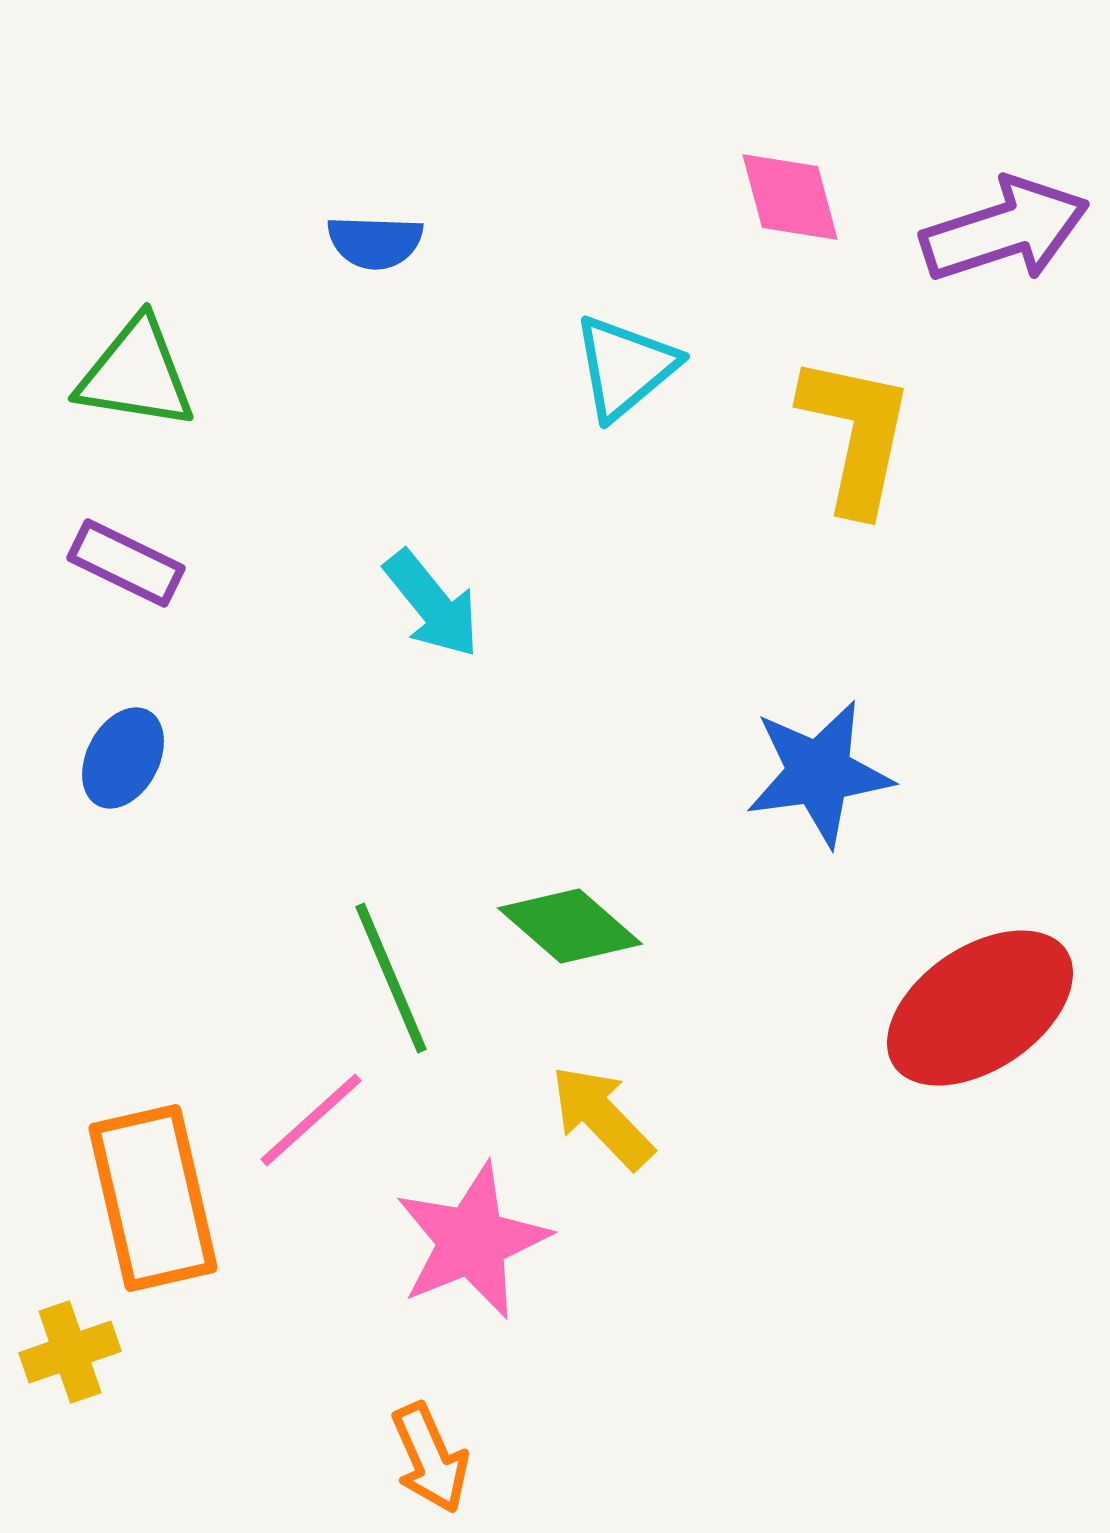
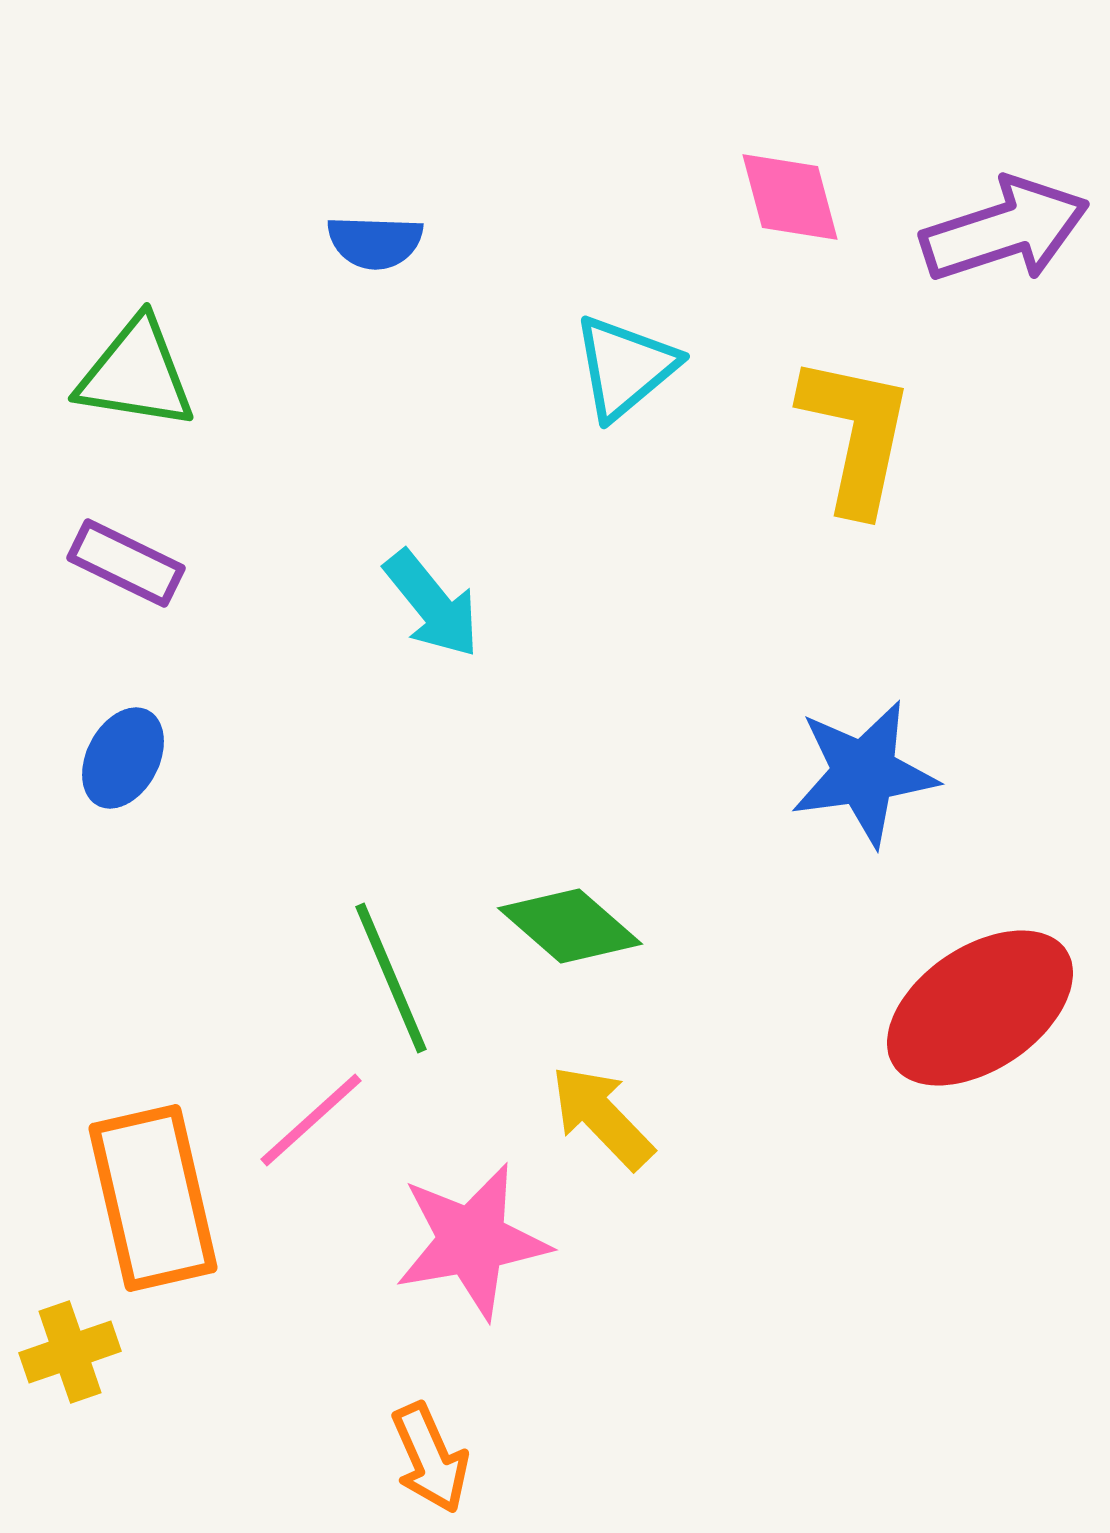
blue star: moved 45 px right
pink star: rotated 12 degrees clockwise
